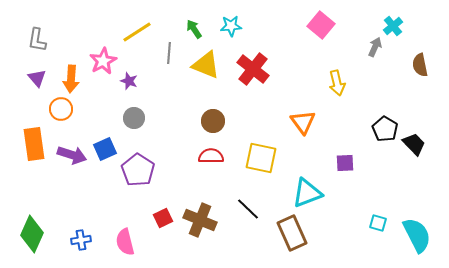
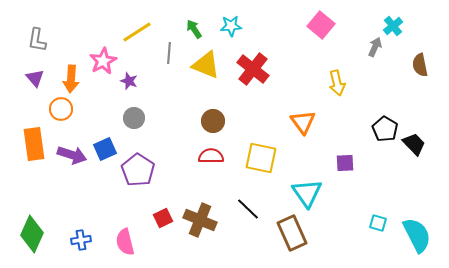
purple triangle: moved 2 px left
cyan triangle: rotated 44 degrees counterclockwise
